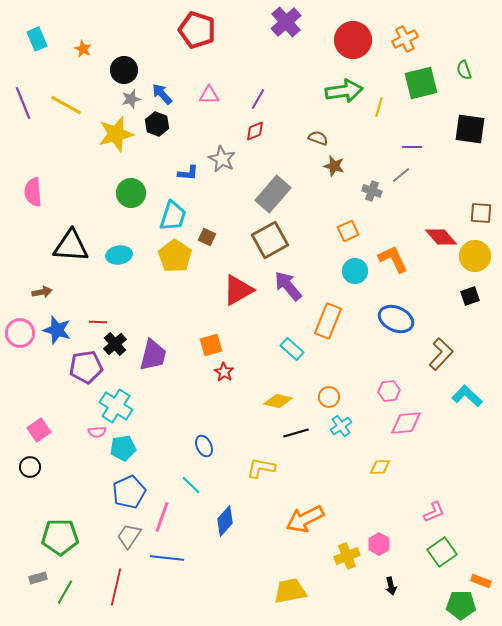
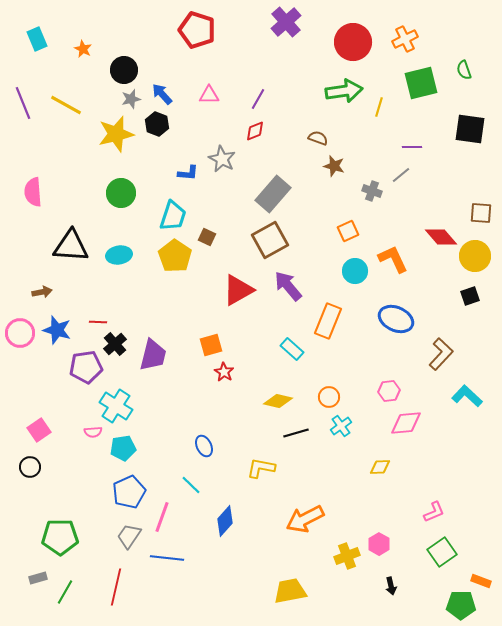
red circle at (353, 40): moved 2 px down
green circle at (131, 193): moved 10 px left
pink semicircle at (97, 432): moved 4 px left
